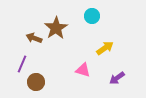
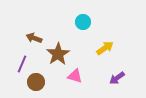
cyan circle: moved 9 px left, 6 px down
brown star: moved 2 px right, 26 px down
pink triangle: moved 8 px left, 6 px down
